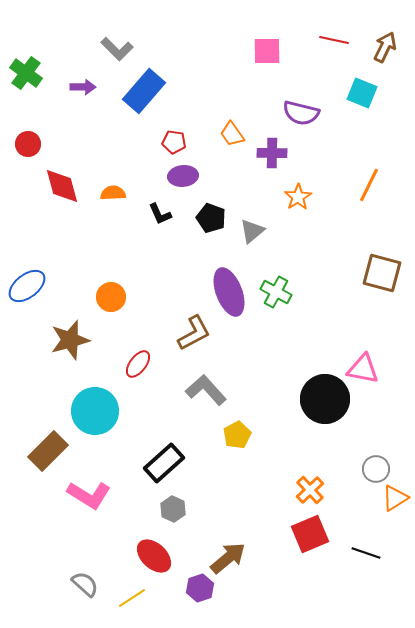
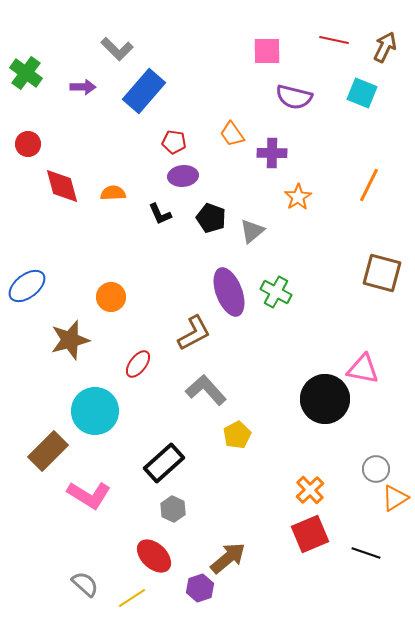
purple semicircle at (301, 113): moved 7 px left, 16 px up
